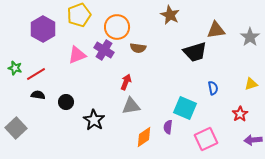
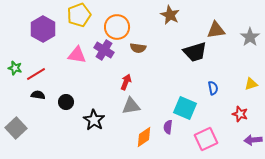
pink triangle: rotated 30 degrees clockwise
red star: rotated 21 degrees counterclockwise
